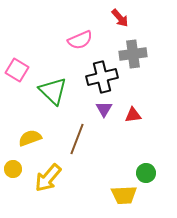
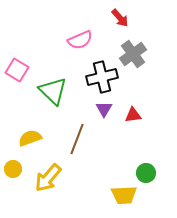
gray cross: rotated 28 degrees counterclockwise
